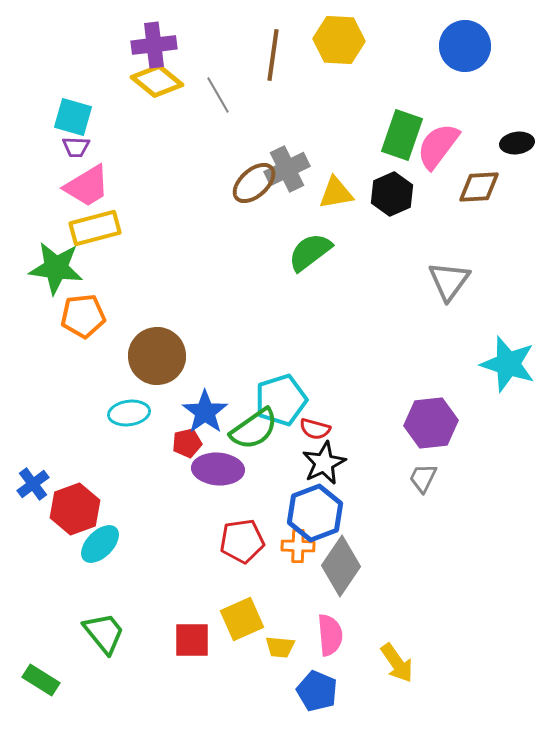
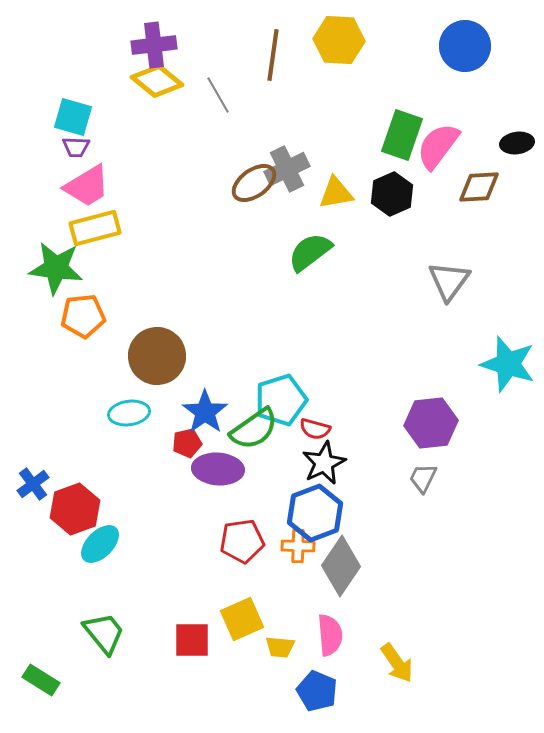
brown ellipse at (254, 183): rotated 6 degrees clockwise
